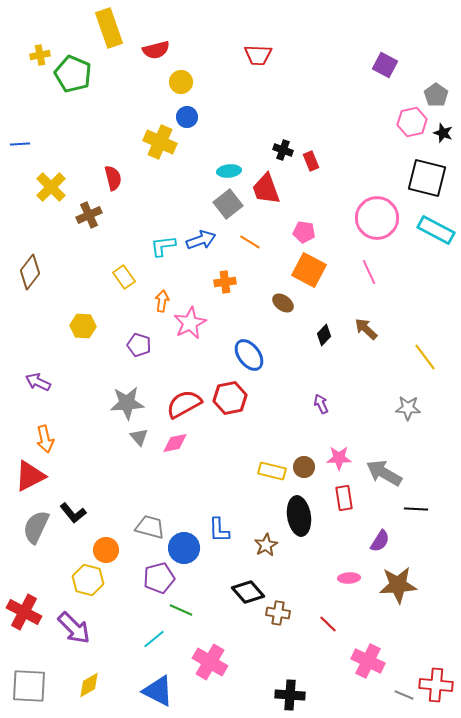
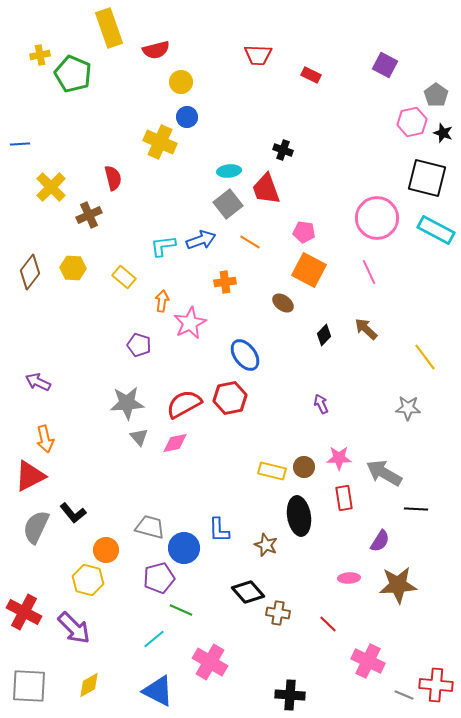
red rectangle at (311, 161): moved 86 px up; rotated 42 degrees counterclockwise
yellow rectangle at (124, 277): rotated 15 degrees counterclockwise
yellow hexagon at (83, 326): moved 10 px left, 58 px up
blue ellipse at (249, 355): moved 4 px left
brown star at (266, 545): rotated 20 degrees counterclockwise
